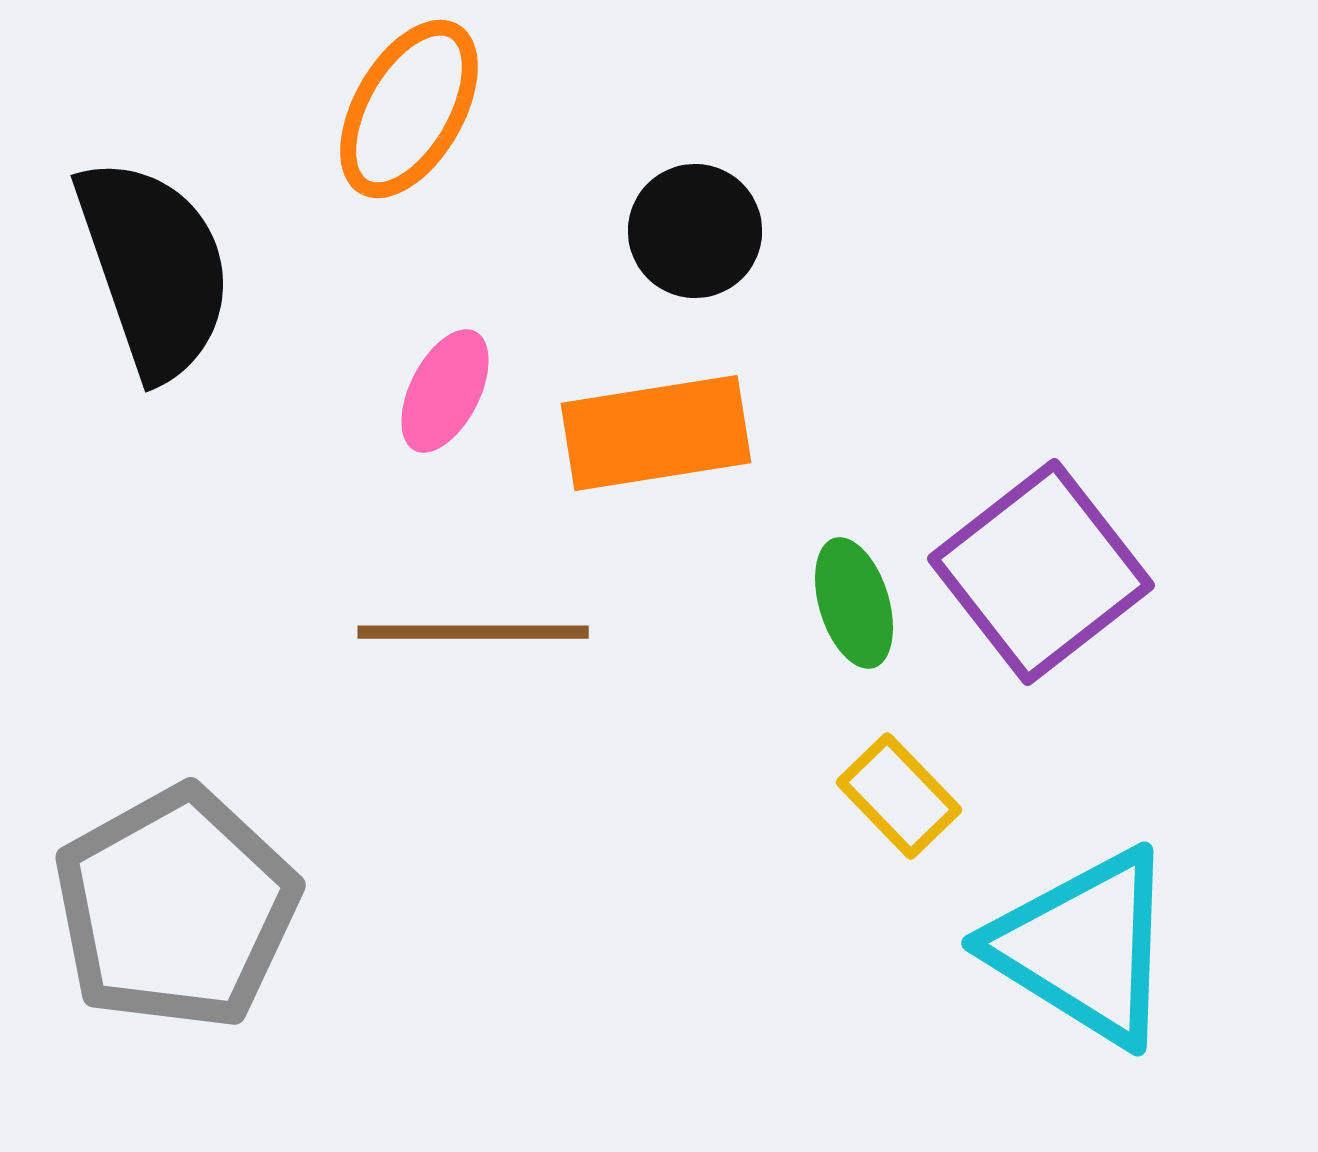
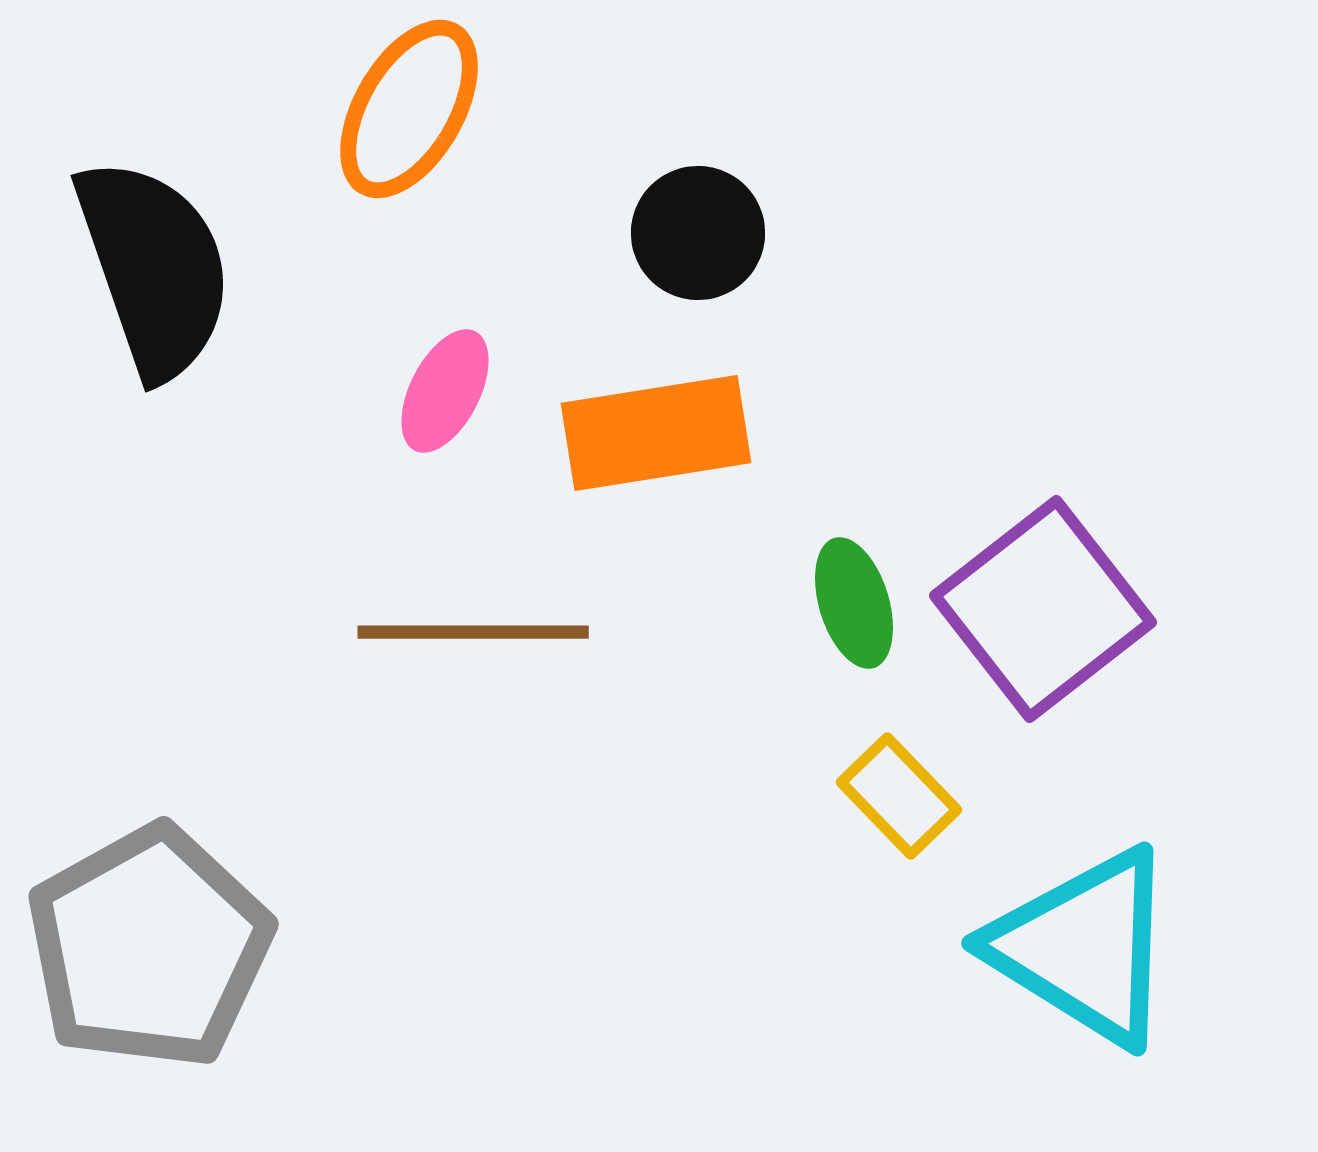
black circle: moved 3 px right, 2 px down
purple square: moved 2 px right, 37 px down
gray pentagon: moved 27 px left, 39 px down
